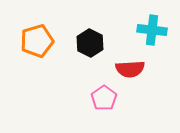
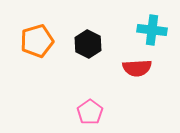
black hexagon: moved 2 px left, 1 px down
red semicircle: moved 7 px right, 1 px up
pink pentagon: moved 14 px left, 14 px down
